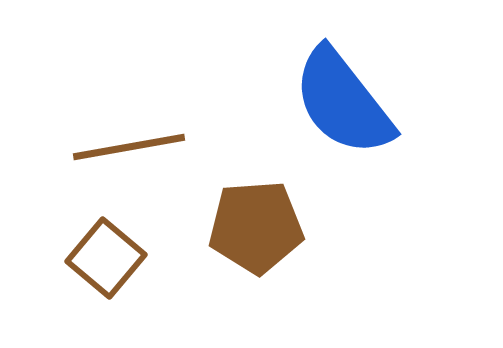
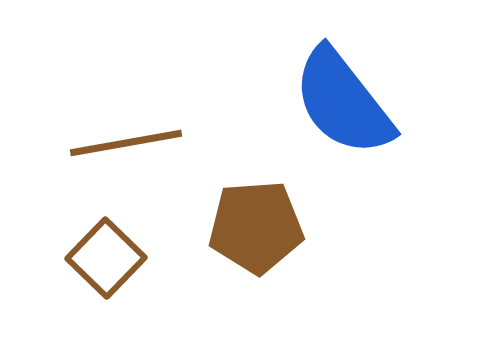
brown line: moved 3 px left, 4 px up
brown square: rotated 4 degrees clockwise
